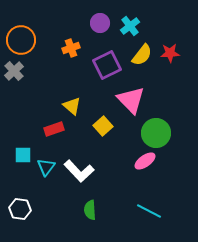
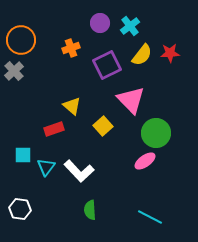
cyan line: moved 1 px right, 6 px down
